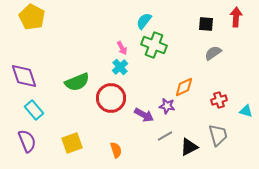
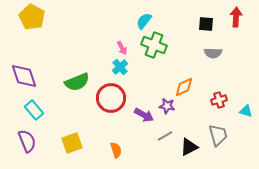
gray semicircle: rotated 144 degrees counterclockwise
